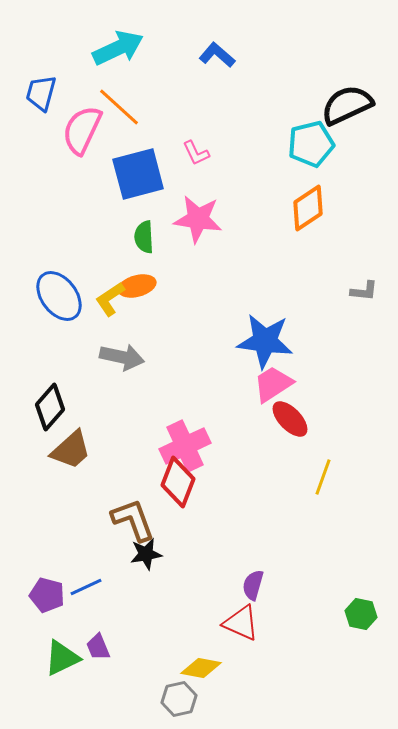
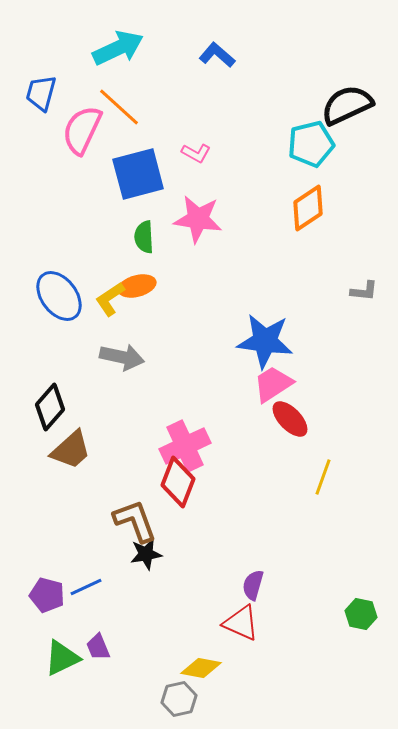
pink L-shape: rotated 36 degrees counterclockwise
brown L-shape: moved 2 px right, 1 px down
